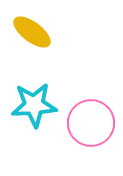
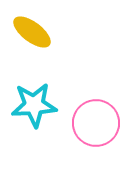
pink circle: moved 5 px right
